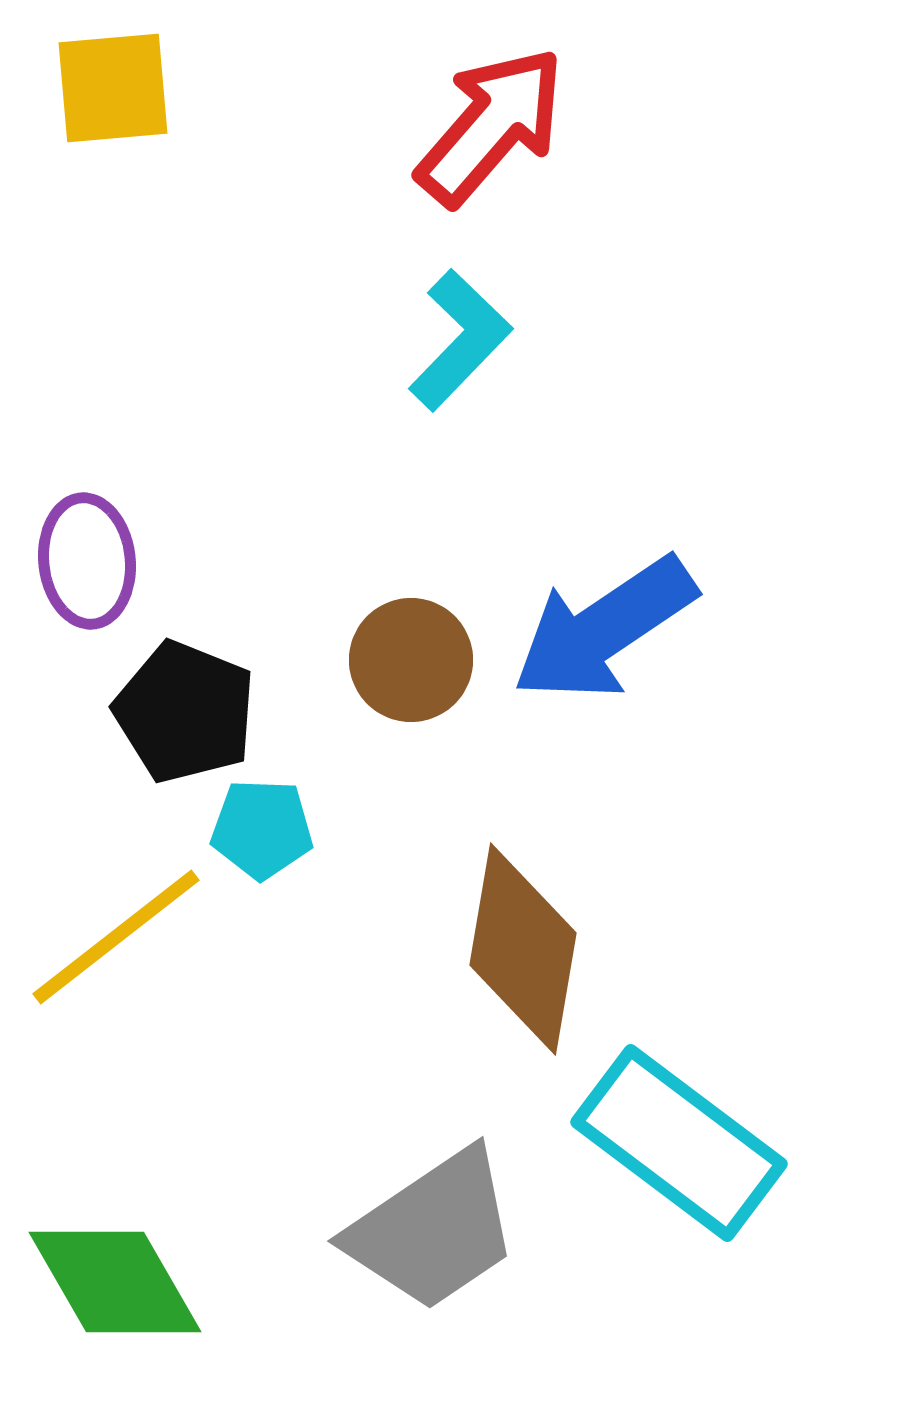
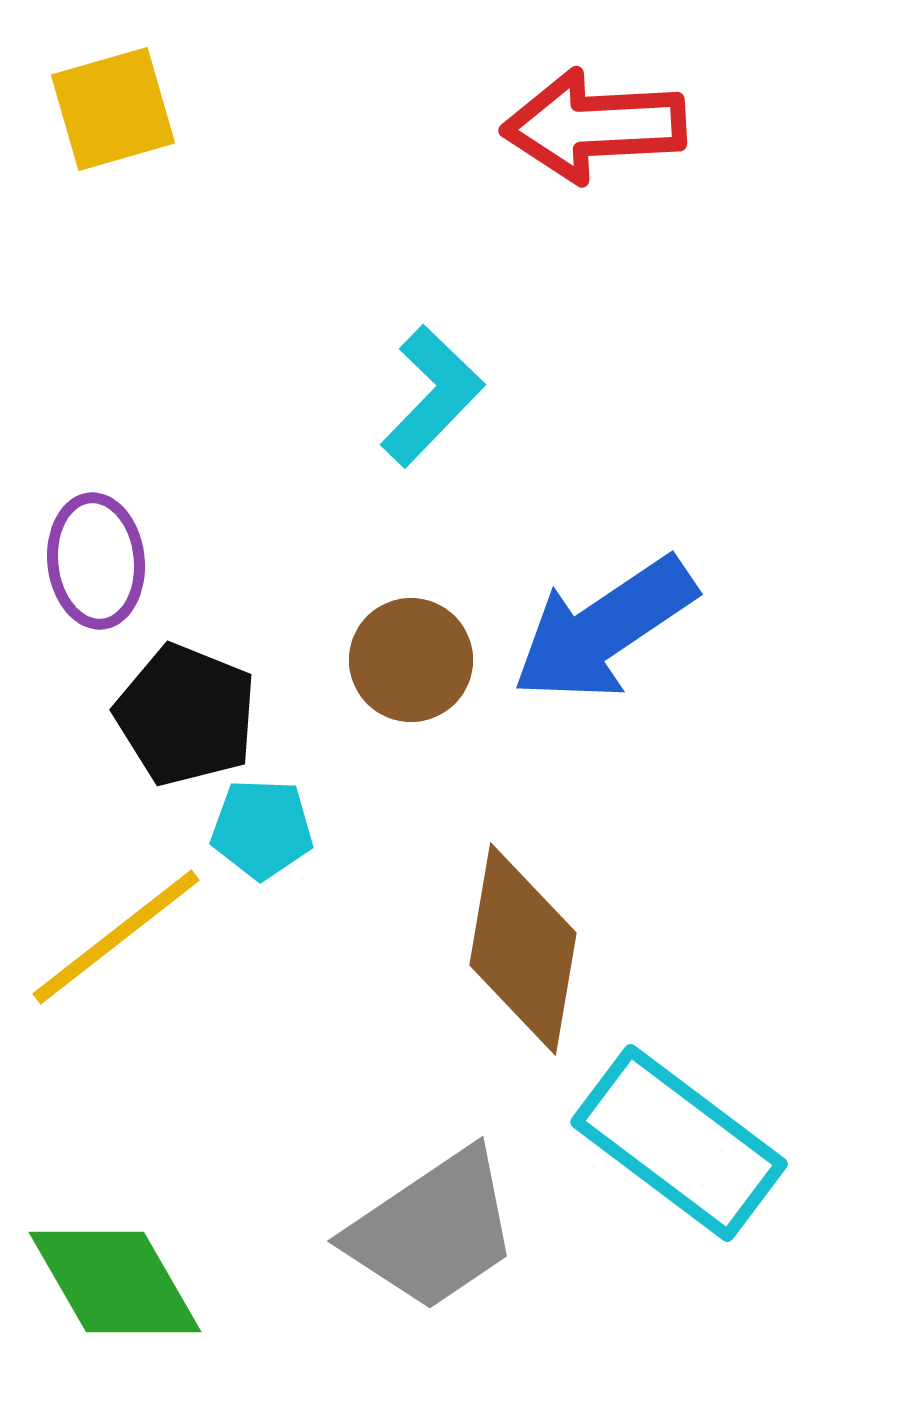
yellow square: moved 21 px down; rotated 11 degrees counterclockwise
red arrow: moved 103 px right; rotated 134 degrees counterclockwise
cyan L-shape: moved 28 px left, 56 px down
purple ellipse: moved 9 px right
black pentagon: moved 1 px right, 3 px down
